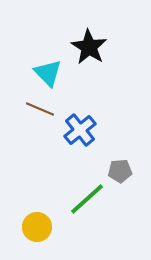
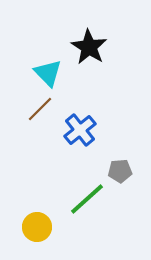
brown line: rotated 68 degrees counterclockwise
